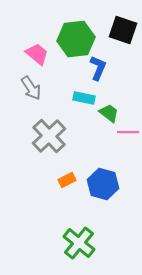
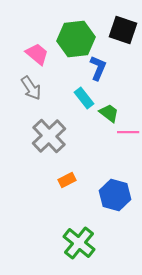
cyan rectangle: rotated 40 degrees clockwise
blue hexagon: moved 12 px right, 11 px down
